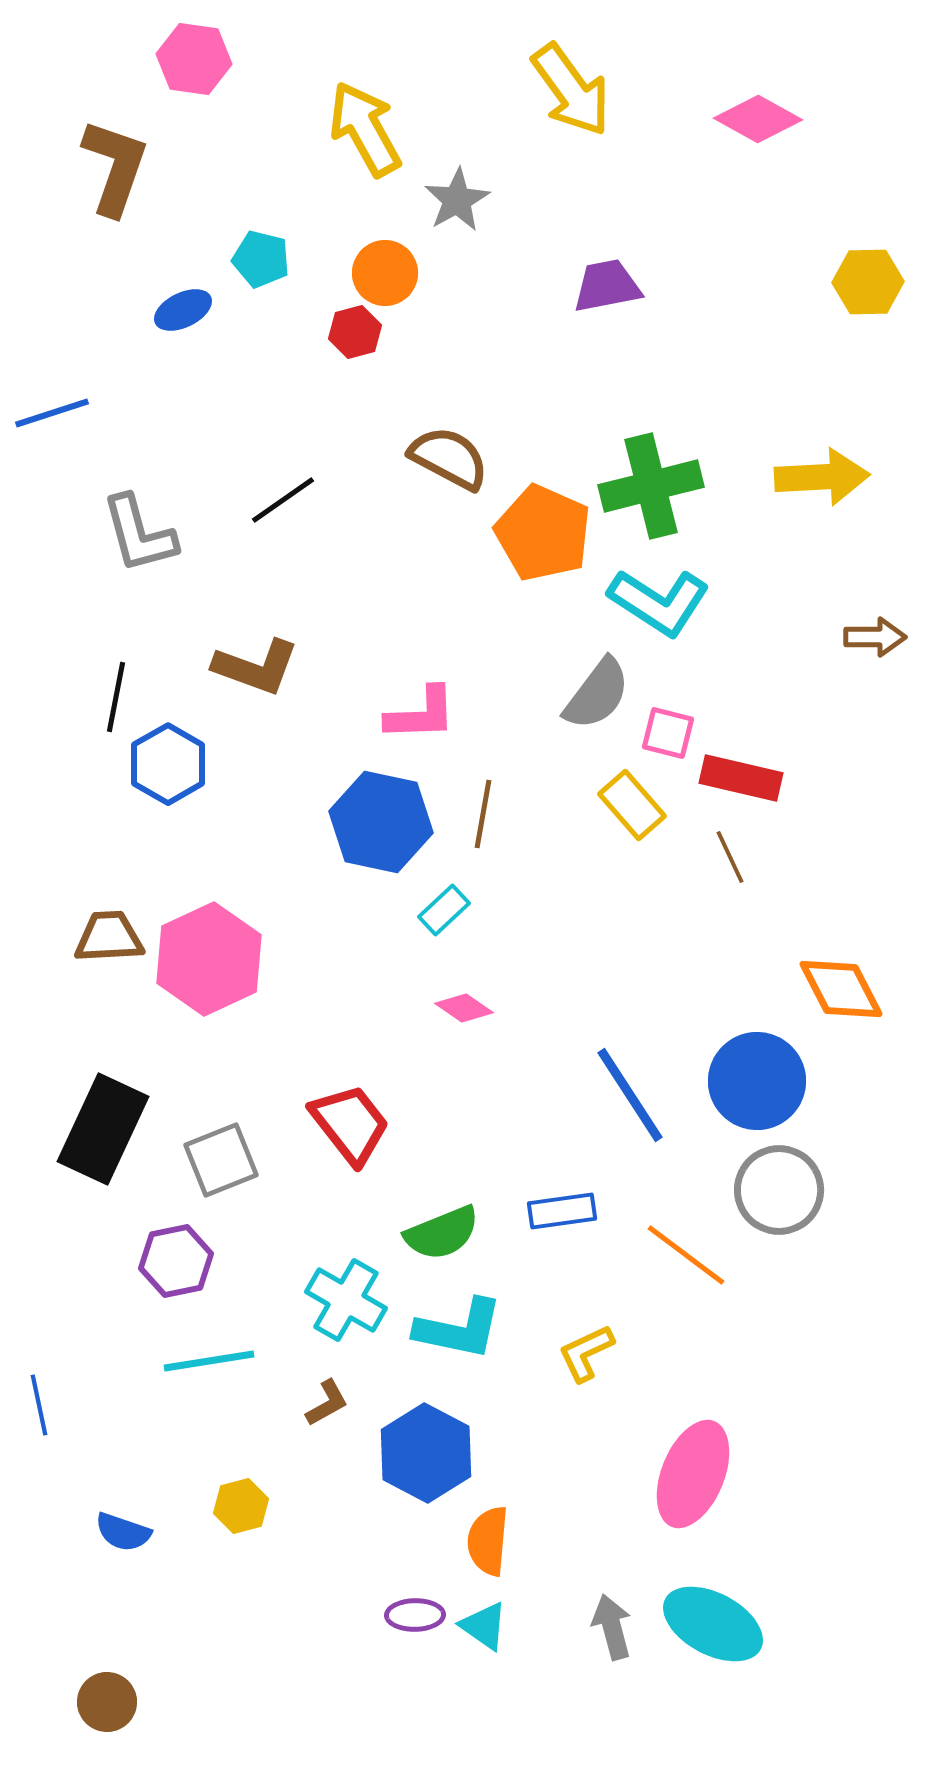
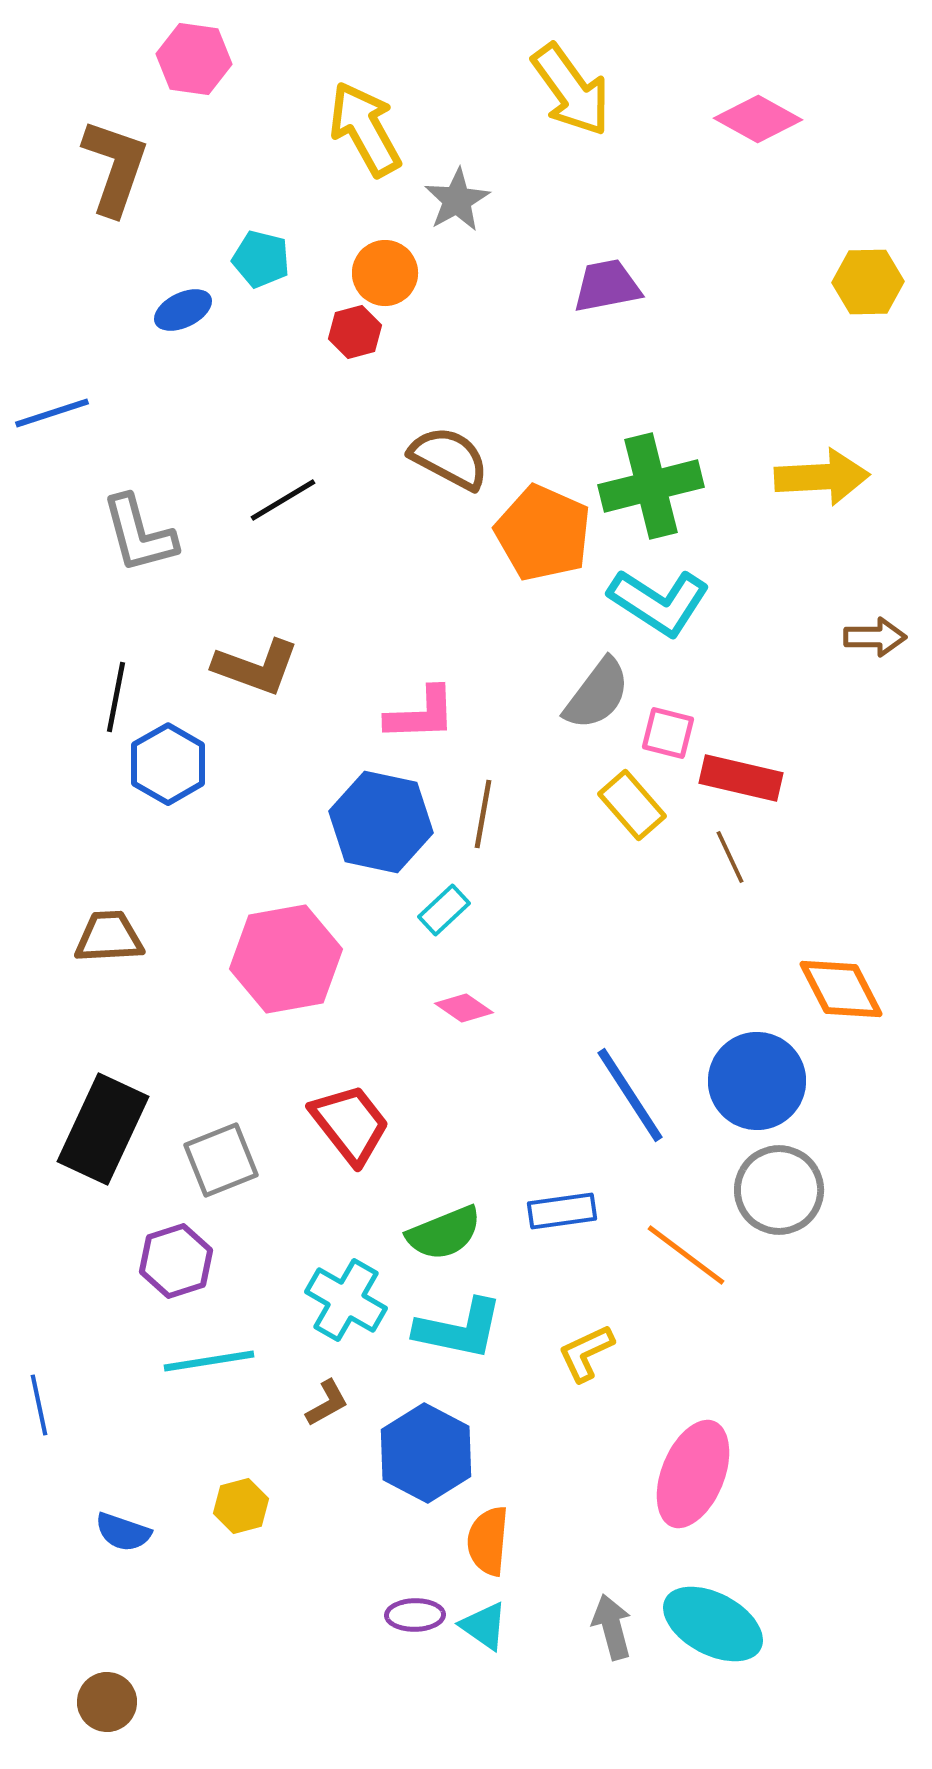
black line at (283, 500): rotated 4 degrees clockwise
pink hexagon at (209, 959): moved 77 px right; rotated 15 degrees clockwise
green semicircle at (442, 1233): moved 2 px right
purple hexagon at (176, 1261): rotated 6 degrees counterclockwise
